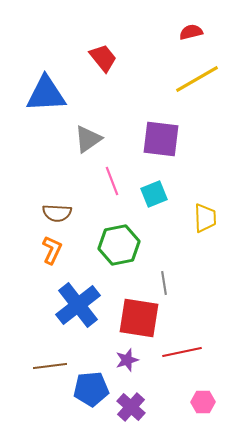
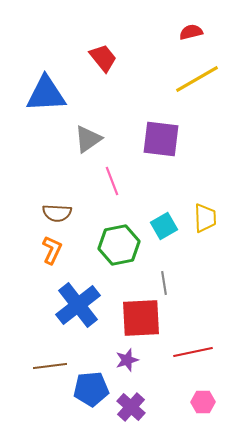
cyan square: moved 10 px right, 32 px down; rotated 8 degrees counterclockwise
red square: moved 2 px right; rotated 12 degrees counterclockwise
red line: moved 11 px right
